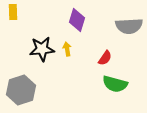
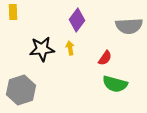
purple diamond: rotated 20 degrees clockwise
yellow arrow: moved 3 px right, 1 px up
